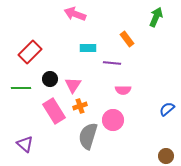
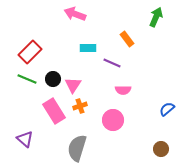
purple line: rotated 18 degrees clockwise
black circle: moved 3 px right
green line: moved 6 px right, 9 px up; rotated 24 degrees clockwise
gray semicircle: moved 11 px left, 12 px down
purple triangle: moved 5 px up
brown circle: moved 5 px left, 7 px up
